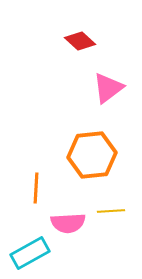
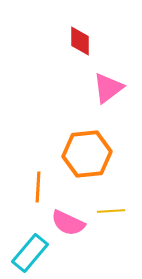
red diamond: rotated 48 degrees clockwise
orange hexagon: moved 5 px left, 1 px up
orange line: moved 2 px right, 1 px up
pink semicircle: rotated 28 degrees clockwise
cyan rectangle: rotated 21 degrees counterclockwise
